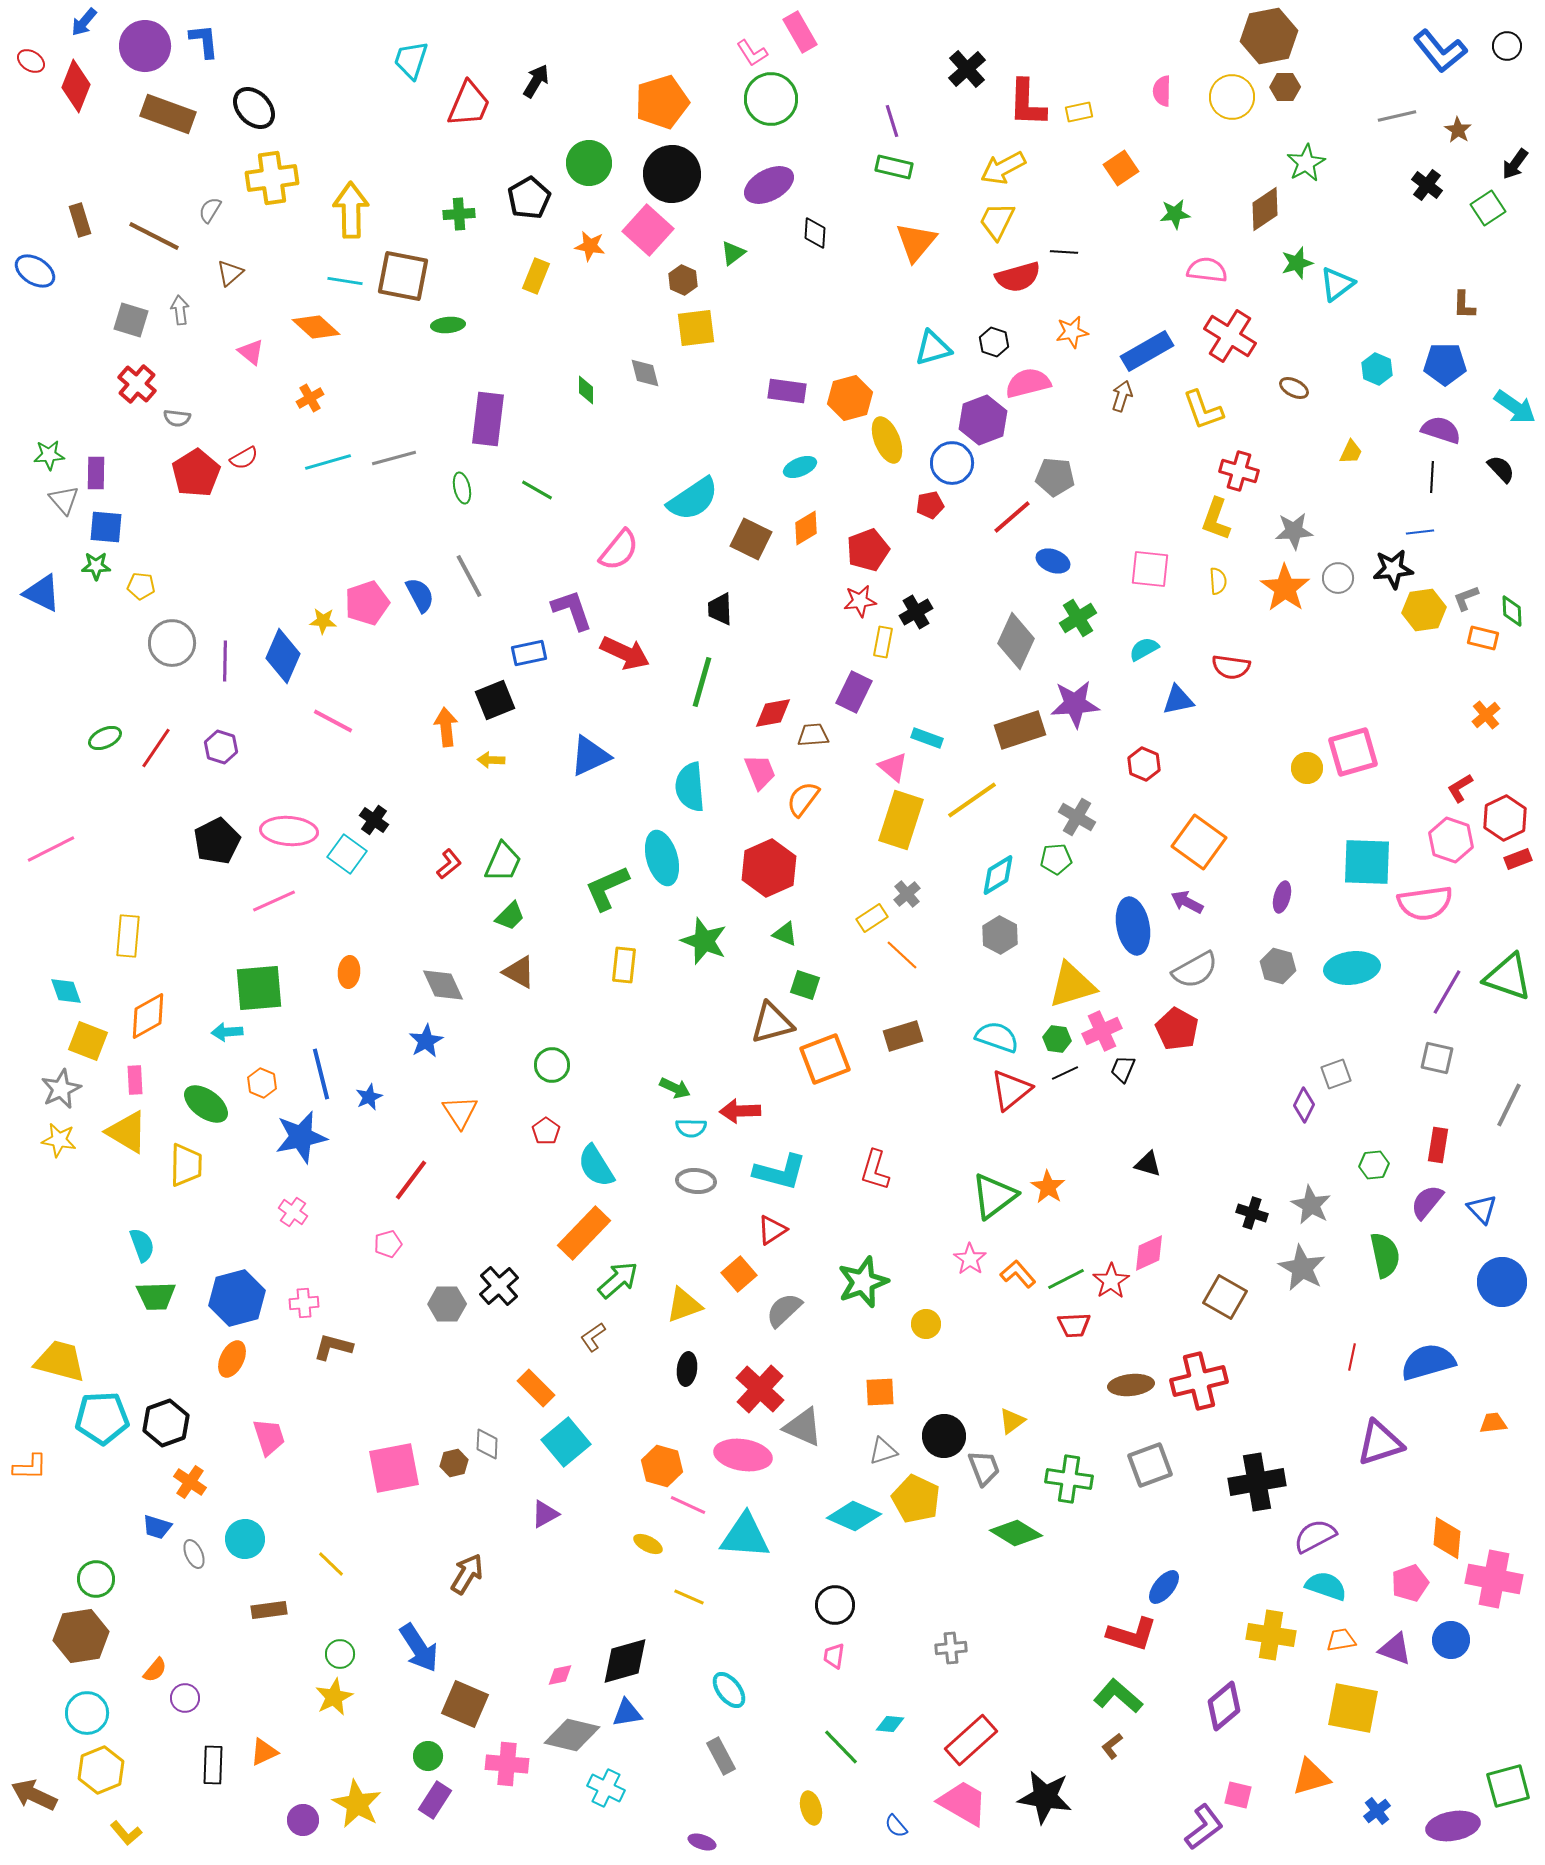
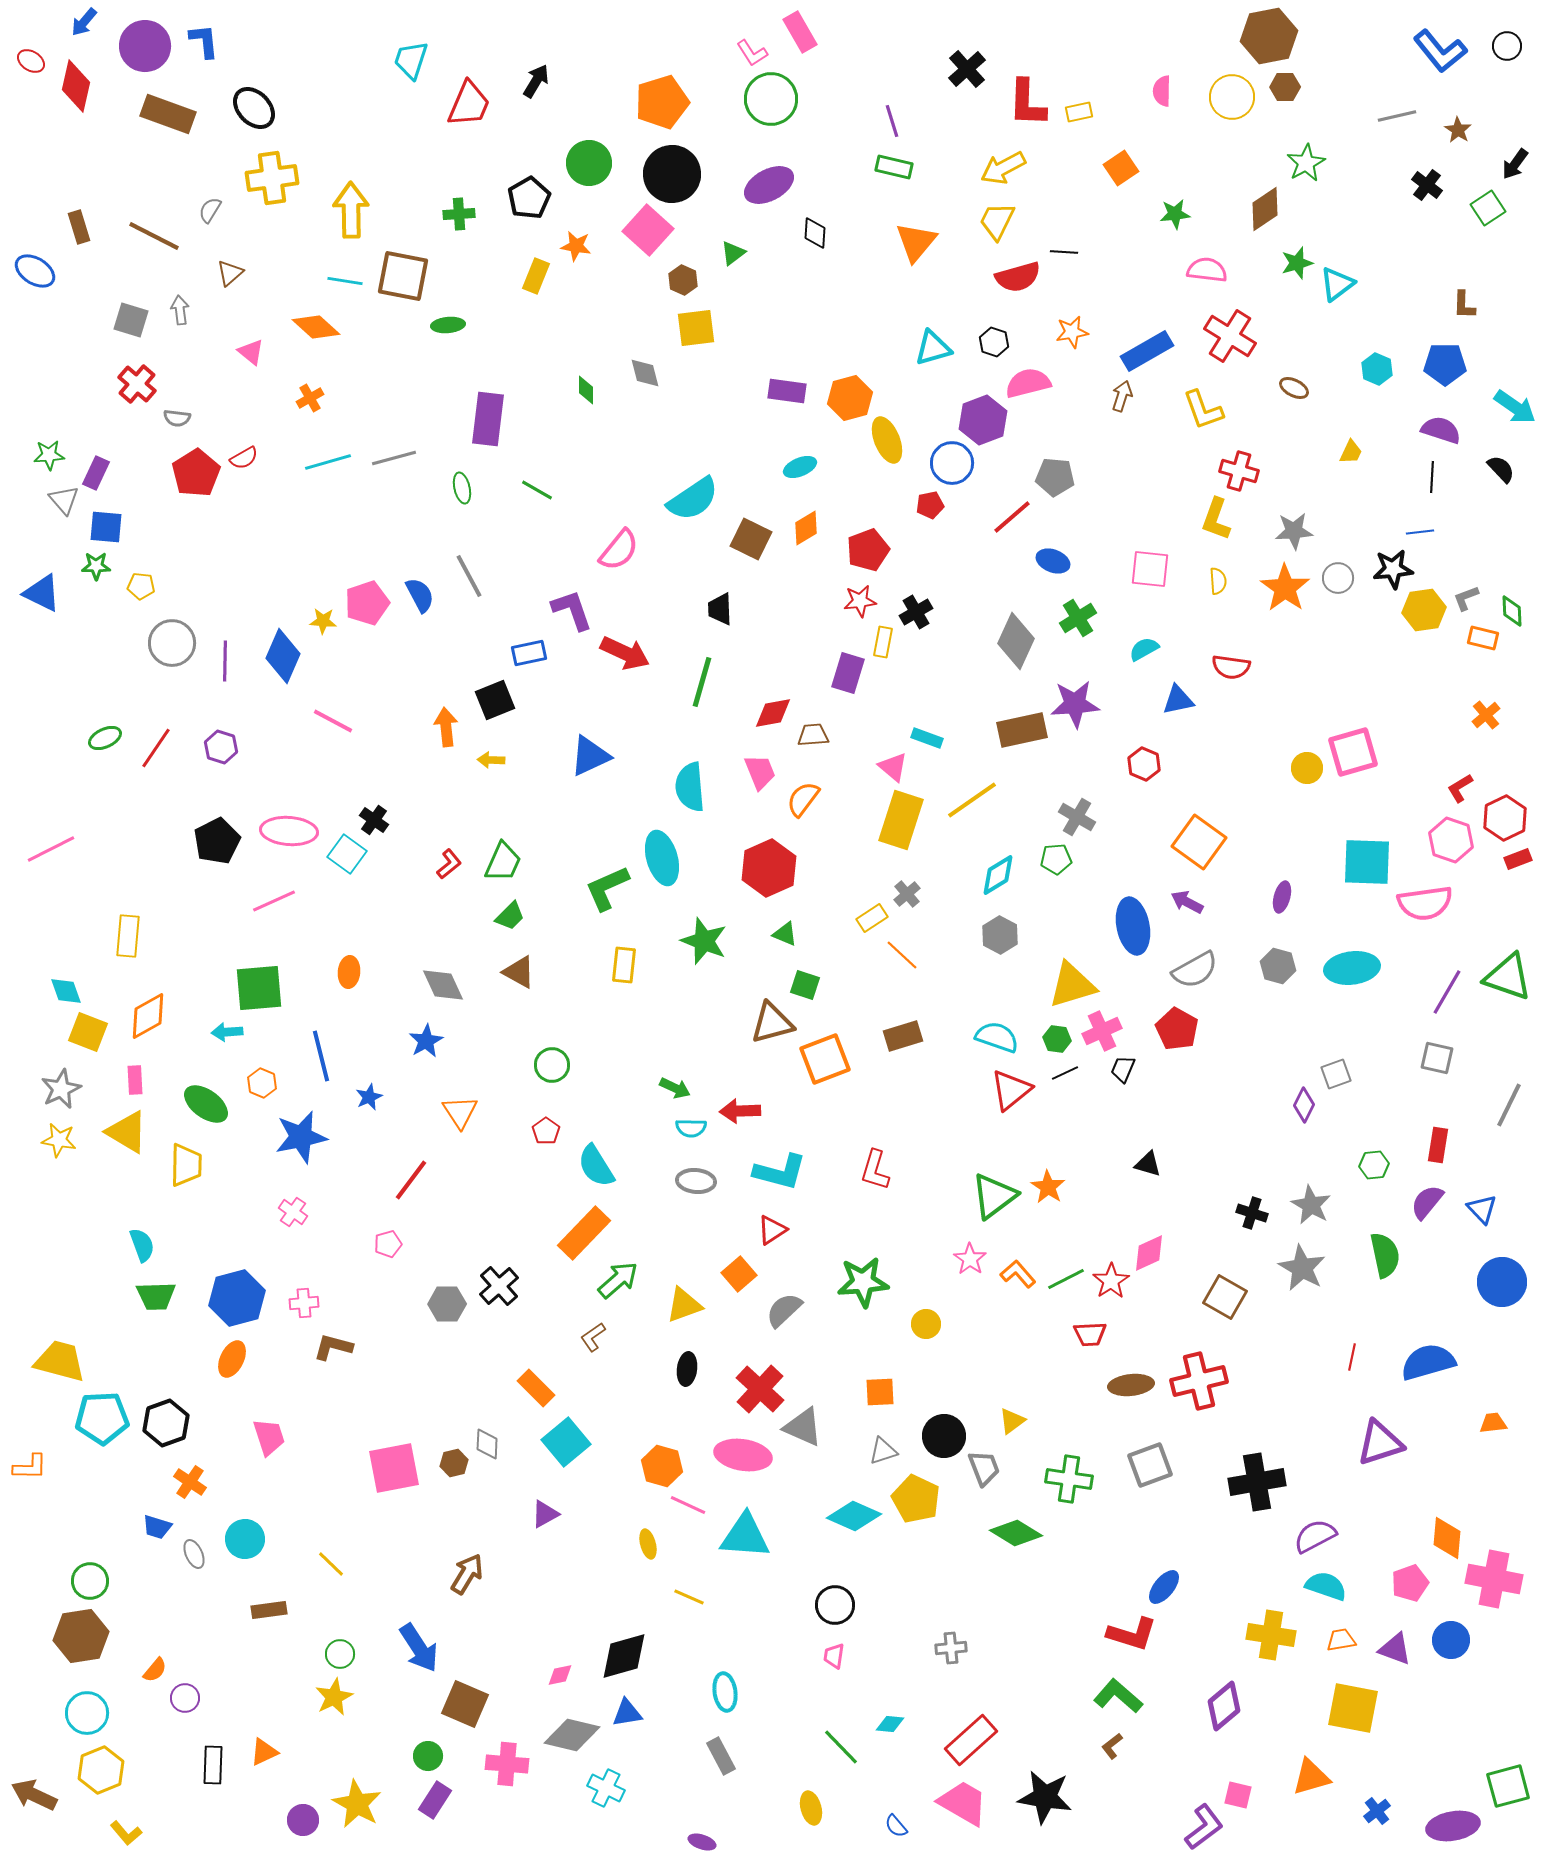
red diamond at (76, 86): rotated 9 degrees counterclockwise
brown rectangle at (80, 220): moved 1 px left, 7 px down
orange star at (590, 246): moved 14 px left
purple rectangle at (96, 473): rotated 24 degrees clockwise
purple rectangle at (854, 692): moved 6 px left, 19 px up; rotated 9 degrees counterclockwise
brown rectangle at (1020, 730): moved 2 px right; rotated 6 degrees clockwise
yellow square at (88, 1041): moved 9 px up
blue line at (321, 1074): moved 18 px up
green star at (863, 1282): rotated 15 degrees clockwise
red trapezoid at (1074, 1325): moved 16 px right, 9 px down
yellow ellipse at (648, 1544): rotated 48 degrees clockwise
green circle at (96, 1579): moved 6 px left, 2 px down
black diamond at (625, 1661): moved 1 px left, 5 px up
cyan ellipse at (729, 1690): moved 4 px left, 2 px down; rotated 30 degrees clockwise
